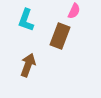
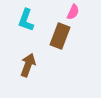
pink semicircle: moved 1 px left, 1 px down
